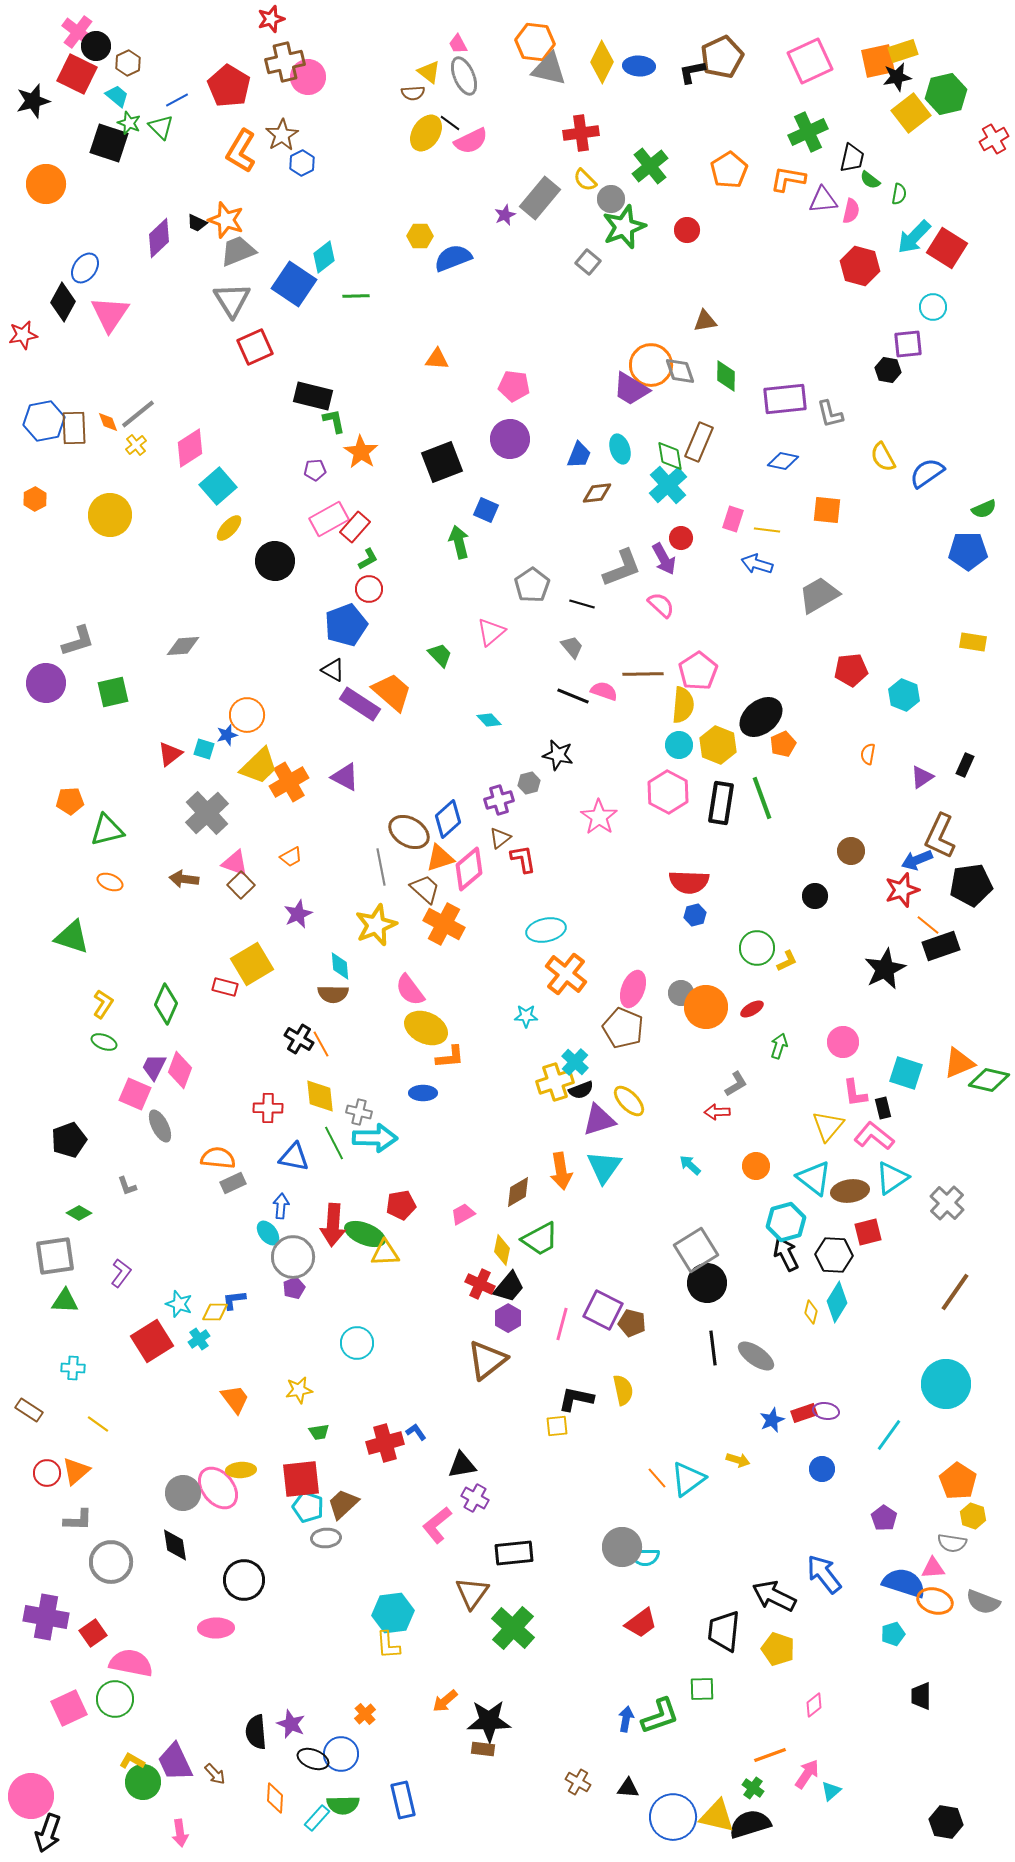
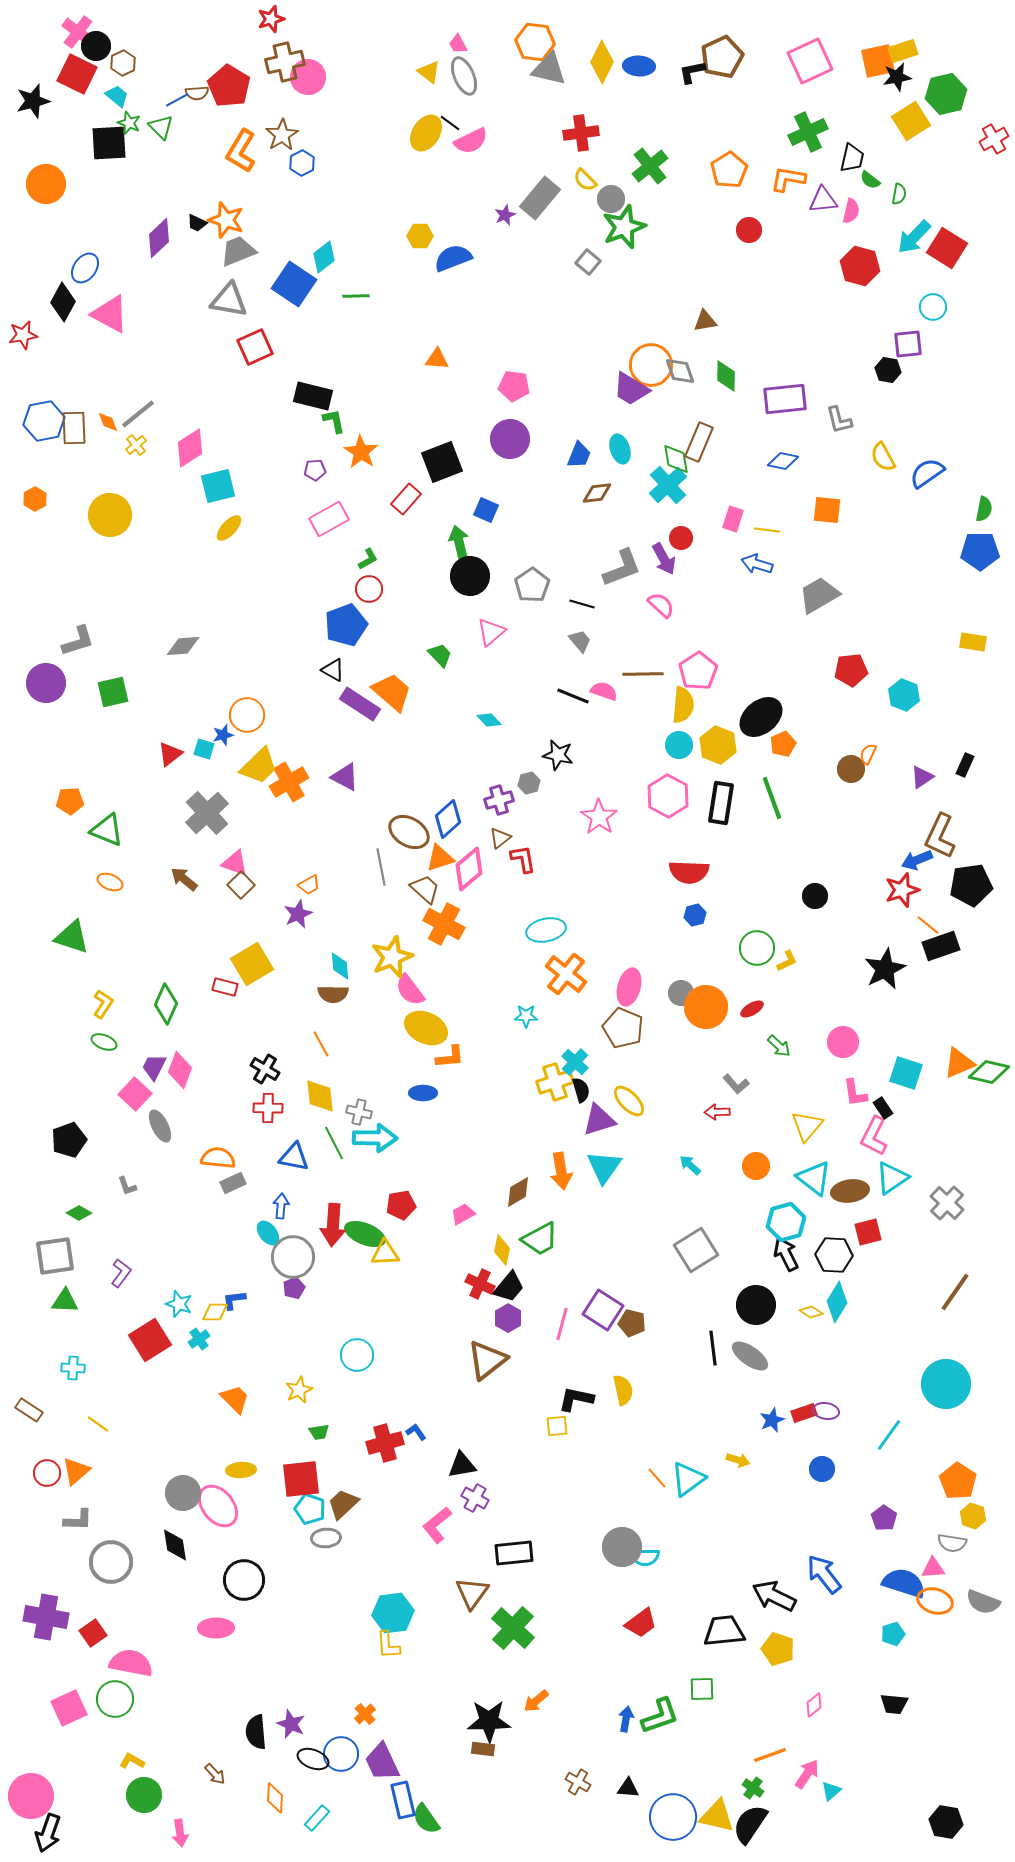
brown hexagon at (128, 63): moved 5 px left
brown semicircle at (413, 93): moved 216 px left
yellow square at (911, 113): moved 8 px down; rotated 6 degrees clockwise
black square at (109, 143): rotated 21 degrees counterclockwise
red circle at (687, 230): moved 62 px right
gray triangle at (232, 300): moved 3 px left; rotated 48 degrees counterclockwise
pink triangle at (110, 314): rotated 36 degrees counterclockwise
gray L-shape at (830, 414): moved 9 px right, 6 px down
green diamond at (670, 456): moved 6 px right, 3 px down
cyan square at (218, 486): rotated 27 degrees clockwise
green semicircle at (984, 509): rotated 55 degrees counterclockwise
red rectangle at (355, 527): moved 51 px right, 28 px up
blue pentagon at (968, 551): moved 12 px right
black circle at (275, 561): moved 195 px right, 15 px down
gray trapezoid at (572, 647): moved 8 px right, 6 px up
blue star at (227, 735): moved 4 px left
orange semicircle at (868, 754): rotated 15 degrees clockwise
pink hexagon at (668, 792): moved 4 px down
green line at (762, 798): moved 10 px right
green triangle at (107, 830): rotated 36 degrees clockwise
brown circle at (851, 851): moved 82 px up
orange trapezoid at (291, 857): moved 18 px right, 28 px down
brown arrow at (184, 879): rotated 32 degrees clockwise
red semicircle at (689, 882): moved 10 px up
yellow star at (376, 925): moved 16 px right, 32 px down
pink ellipse at (633, 989): moved 4 px left, 2 px up; rotated 6 degrees counterclockwise
black cross at (299, 1039): moved 34 px left, 30 px down
green arrow at (779, 1046): rotated 115 degrees clockwise
green diamond at (989, 1080): moved 8 px up
gray L-shape at (736, 1084): rotated 80 degrees clockwise
black semicircle at (581, 1090): rotated 85 degrees counterclockwise
pink square at (135, 1094): rotated 20 degrees clockwise
black rectangle at (883, 1108): rotated 20 degrees counterclockwise
yellow triangle at (828, 1126): moved 21 px left
pink L-shape at (874, 1136): rotated 102 degrees counterclockwise
black circle at (707, 1283): moved 49 px right, 22 px down
purple square at (603, 1310): rotated 6 degrees clockwise
yellow diamond at (811, 1312): rotated 70 degrees counterclockwise
red square at (152, 1341): moved 2 px left, 1 px up
cyan circle at (357, 1343): moved 12 px down
gray ellipse at (756, 1356): moved 6 px left
yellow star at (299, 1390): rotated 16 degrees counterclockwise
orange trapezoid at (235, 1399): rotated 8 degrees counterclockwise
pink ellipse at (218, 1488): moved 18 px down
cyan pentagon at (308, 1507): moved 2 px right, 2 px down
black trapezoid at (724, 1631): rotated 78 degrees clockwise
black trapezoid at (921, 1696): moved 27 px left, 8 px down; rotated 84 degrees counterclockwise
orange arrow at (445, 1701): moved 91 px right
purple trapezoid at (175, 1762): moved 207 px right
green circle at (143, 1782): moved 1 px right, 13 px down
green semicircle at (343, 1805): moved 83 px right, 14 px down; rotated 56 degrees clockwise
black semicircle at (750, 1824): rotated 39 degrees counterclockwise
